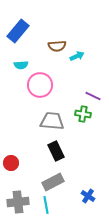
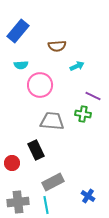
cyan arrow: moved 10 px down
black rectangle: moved 20 px left, 1 px up
red circle: moved 1 px right
